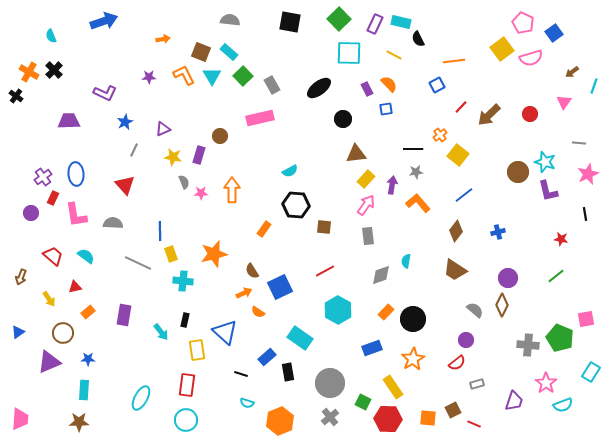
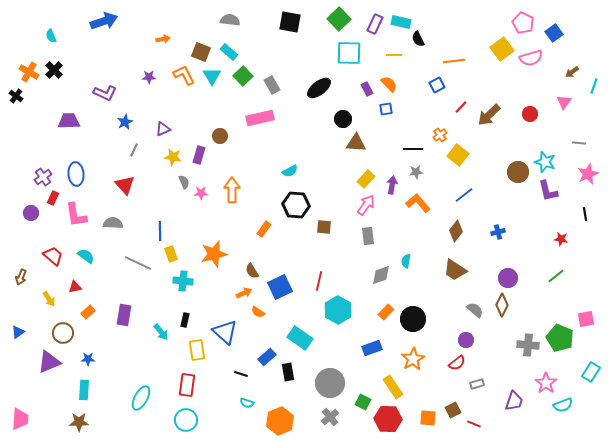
yellow line at (394, 55): rotated 28 degrees counterclockwise
brown triangle at (356, 154): moved 11 px up; rotated 10 degrees clockwise
red line at (325, 271): moved 6 px left, 10 px down; rotated 48 degrees counterclockwise
